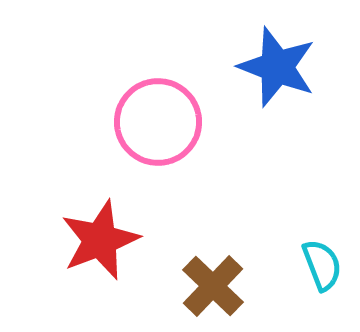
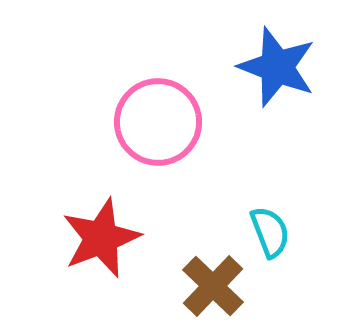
red star: moved 1 px right, 2 px up
cyan semicircle: moved 52 px left, 33 px up
